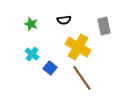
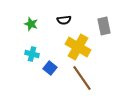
cyan cross: rotated 24 degrees counterclockwise
